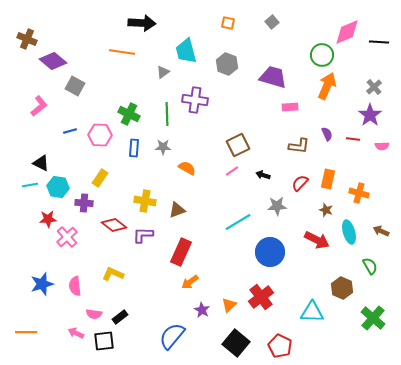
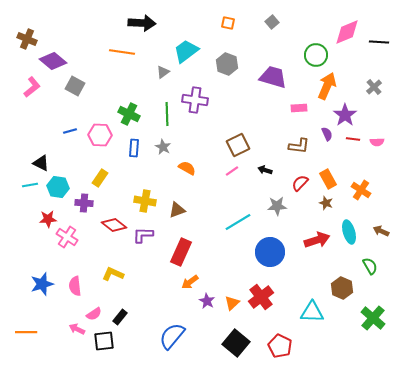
cyan trapezoid at (186, 51): rotated 68 degrees clockwise
green circle at (322, 55): moved 6 px left
pink L-shape at (39, 106): moved 7 px left, 19 px up
pink rectangle at (290, 107): moved 9 px right, 1 px down
purple star at (370, 115): moved 25 px left
pink semicircle at (382, 146): moved 5 px left, 4 px up
gray star at (163, 147): rotated 28 degrees clockwise
black arrow at (263, 175): moved 2 px right, 5 px up
orange rectangle at (328, 179): rotated 42 degrees counterclockwise
orange cross at (359, 193): moved 2 px right, 3 px up; rotated 18 degrees clockwise
brown star at (326, 210): moved 7 px up
pink cross at (67, 237): rotated 15 degrees counterclockwise
red arrow at (317, 240): rotated 45 degrees counterclockwise
orange triangle at (229, 305): moved 3 px right, 2 px up
purple star at (202, 310): moved 5 px right, 9 px up
pink semicircle at (94, 314): rotated 42 degrees counterclockwise
black rectangle at (120, 317): rotated 14 degrees counterclockwise
pink arrow at (76, 333): moved 1 px right, 4 px up
